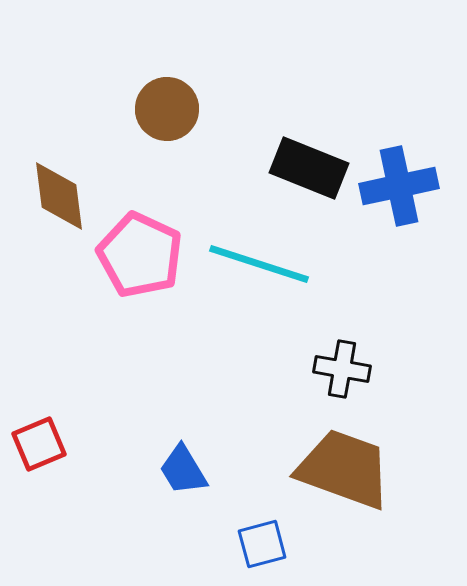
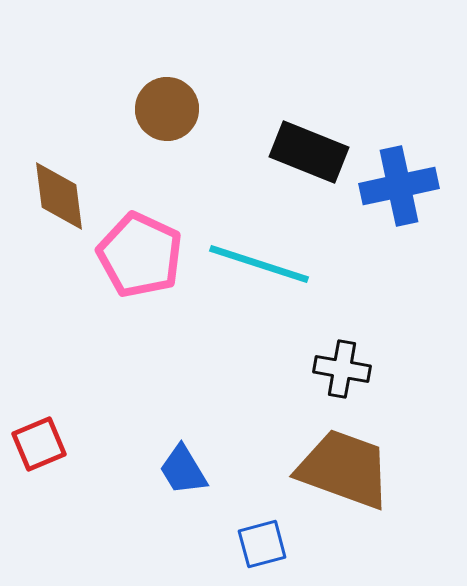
black rectangle: moved 16 px up
